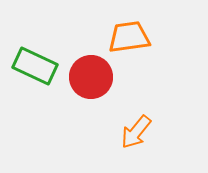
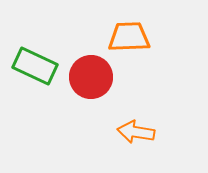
orange trapezoid: rotated 6 degrees clockwise
orange arrow: rotated 60 degrees clockwise
